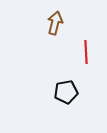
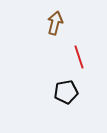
red line: moved 7 px left, 5 px down; rotated 15 degrees counterclockwise
